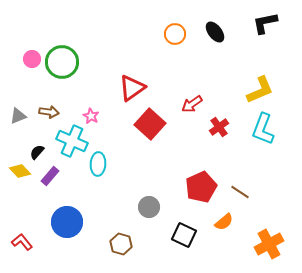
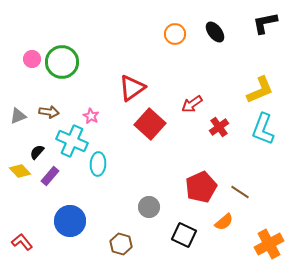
blue circle: moved 3 px right, 1 px up
